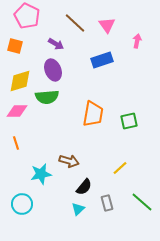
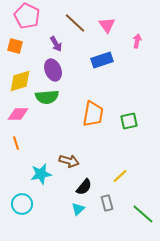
purple arrow: rotated 28 degrees clockwise
pink diamond: moved 1 px right, 3 px down
yellow line: moved 8 px down
green line: moved 1 px right, 12 px down
